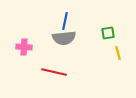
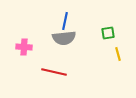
yellow line: moved 1 px down
